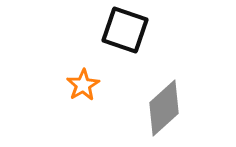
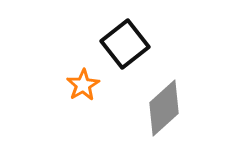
black square: moved 14 px down; rotated 33 degrees clockwise
